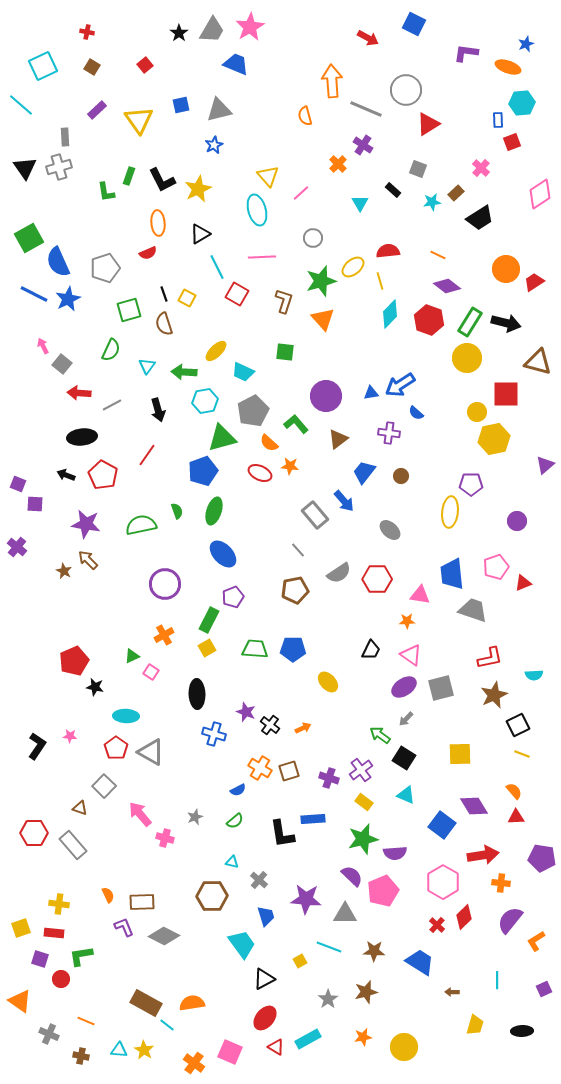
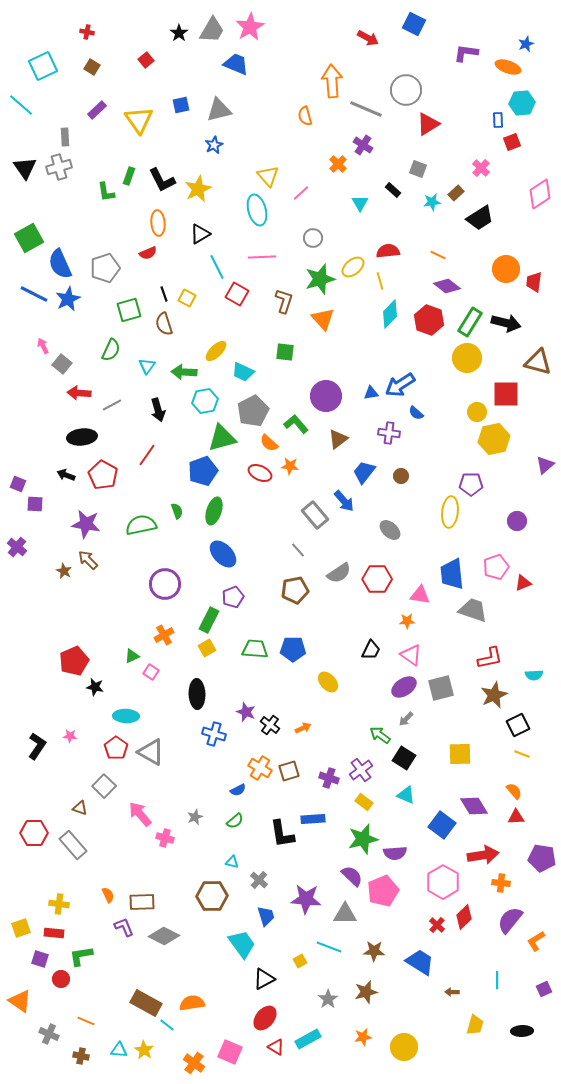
red square at (145, 65): moved 1 px right, 5 px up
blue semicircle at (58, 262): moved 2 px right, 2 px down
green star at (321, 281): moved 1 px left, 2 px up
red trapezoid at (534, 282): rotated 50 degrees counterclockwise
